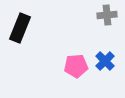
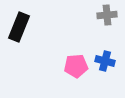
black rectangle: moved 1 px left, 1 px up
blue cross: rotated 30 degrees counterclockwise
